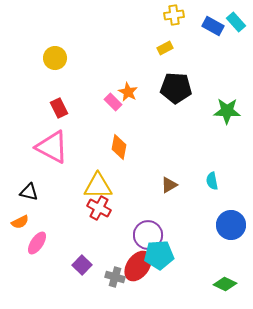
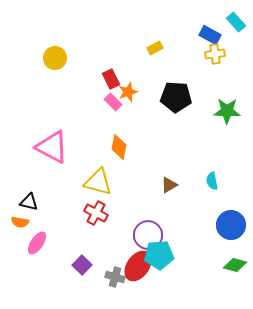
yellow cross: moved 41 px right, 39 px down
blue rectangle: moved 3 px left, 9 px down
yellow rectangle: moved 10 px left
black pentagon: moved 9 px down
orange star: rotated 24 degrees clockwise
red rectangle: moved 52 px right, 29 px up
yellow triangle: moved 4 px up; rotated 16 degrees clockwise
black triangle: moved 10 px down
red cross: moved 3 px left, 5 px down
orange semicircle: rotated 36 degrees clockwise
green diamond: moved 10 px right, 19 px up; rotated 10 degrees counterclockwise
